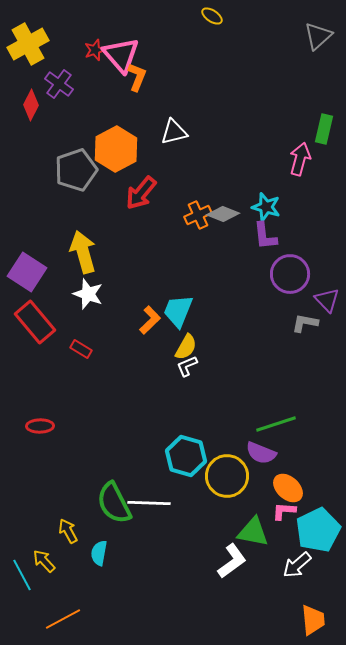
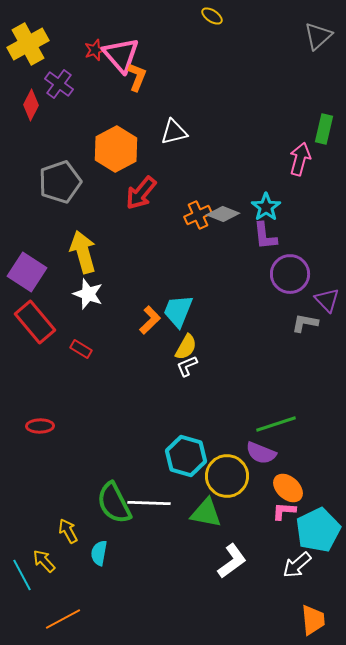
gray pentagon at (76, 170): moved 16 px left, 12 px down
cyan star at (266, 207): rotated 20 degrees clockwise
green triangle at (253, 532): moved 47 px left, 19 px up
